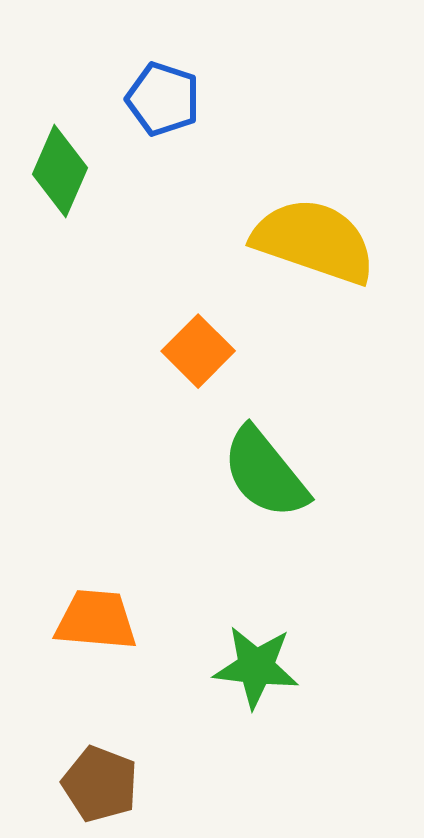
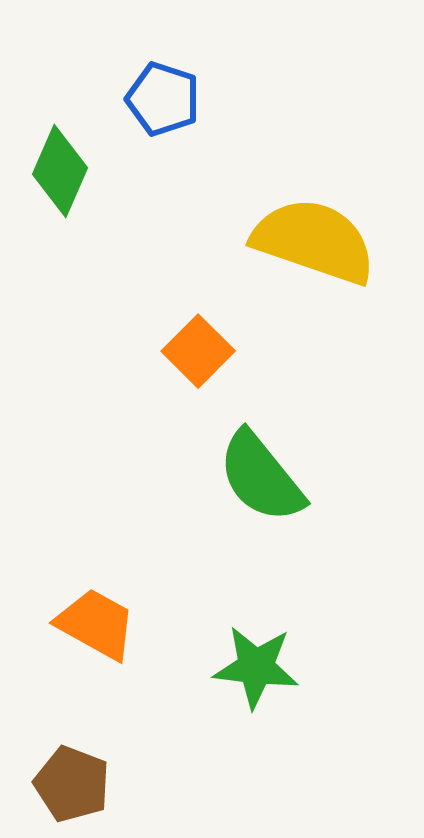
green semicircle: moved 4 px left, 4 px down
orange trapezoid: moved 4 px down; rotated 24 degrees clockwise
brown pentagon: moved 28 px left
